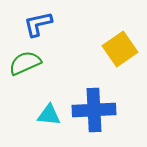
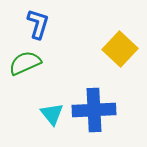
blue L-shape: rotated 120 degrees clockwise
yellow square: rotated 12 degrees counterclockwise
cyan triangle: moved 3 px right, 1 px up; rotated 45 degrees clockwise
